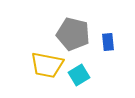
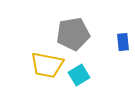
gray pentagon: rotated 24 degrees counterclockwise
blue rectangle: moved 15 px right
